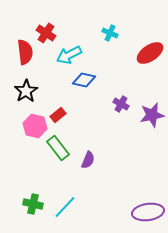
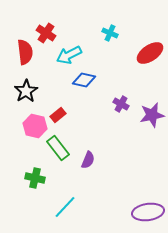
green cross: moved 2 px right, 26 px up
